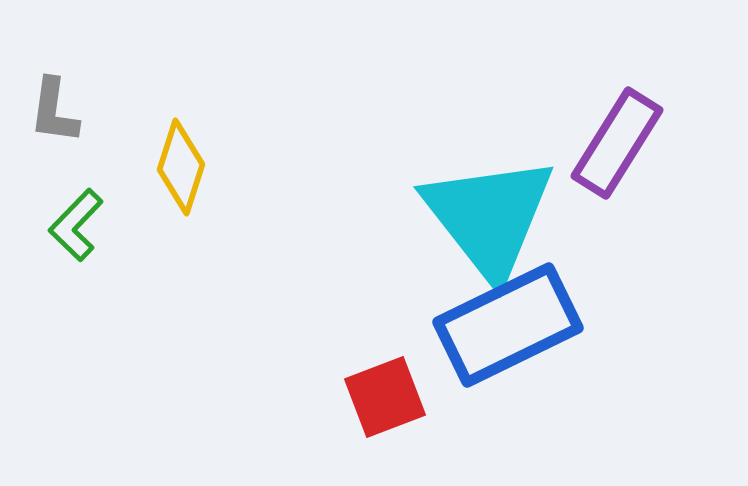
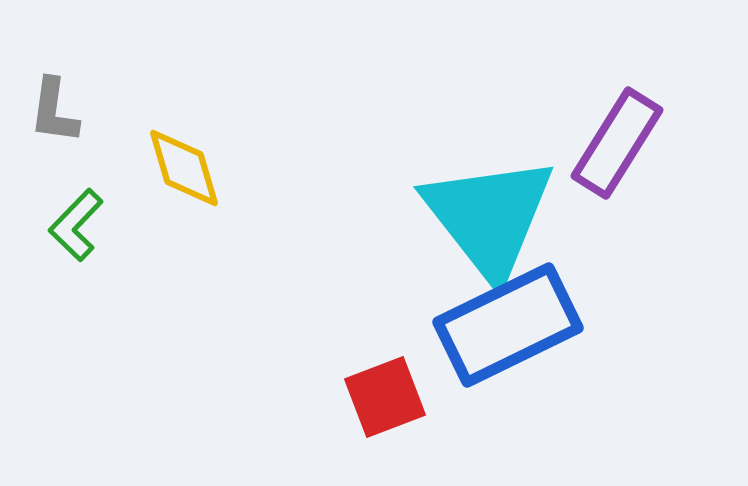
yellow diamond: moved 3 px right, 1 px down; rotated 34 degrees counterclockwise
